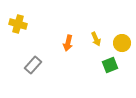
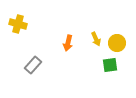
yellow circle: moved 5 px left
green square: rotated 14 degrees clockwise
